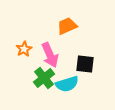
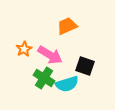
pink arrow: rotated 35 degrees counterclockwise
black square: moved 2 px down; rotated 12 degrees clockwise
green cross: rotated 20 degrees counterclockwise
